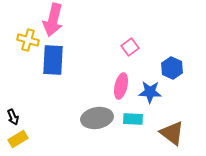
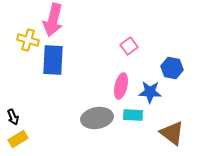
pink square: moved 1 px left, 1 px up
blue hexagon: rotated 15 degrees counterclockwise
cyan rectangle: moved 4 px up
